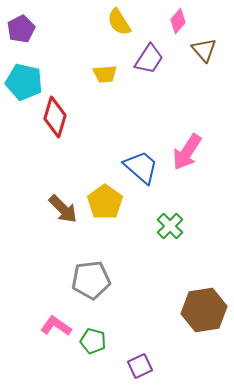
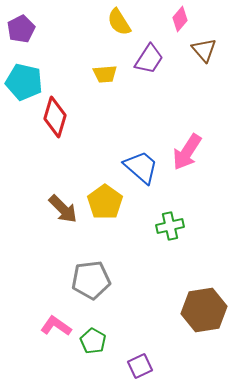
pink diamond: moved 2 px right, 2 px up
green cross: rotated 32 degrees clockwise
green pentagon: rotated 15 degrees clockwise
